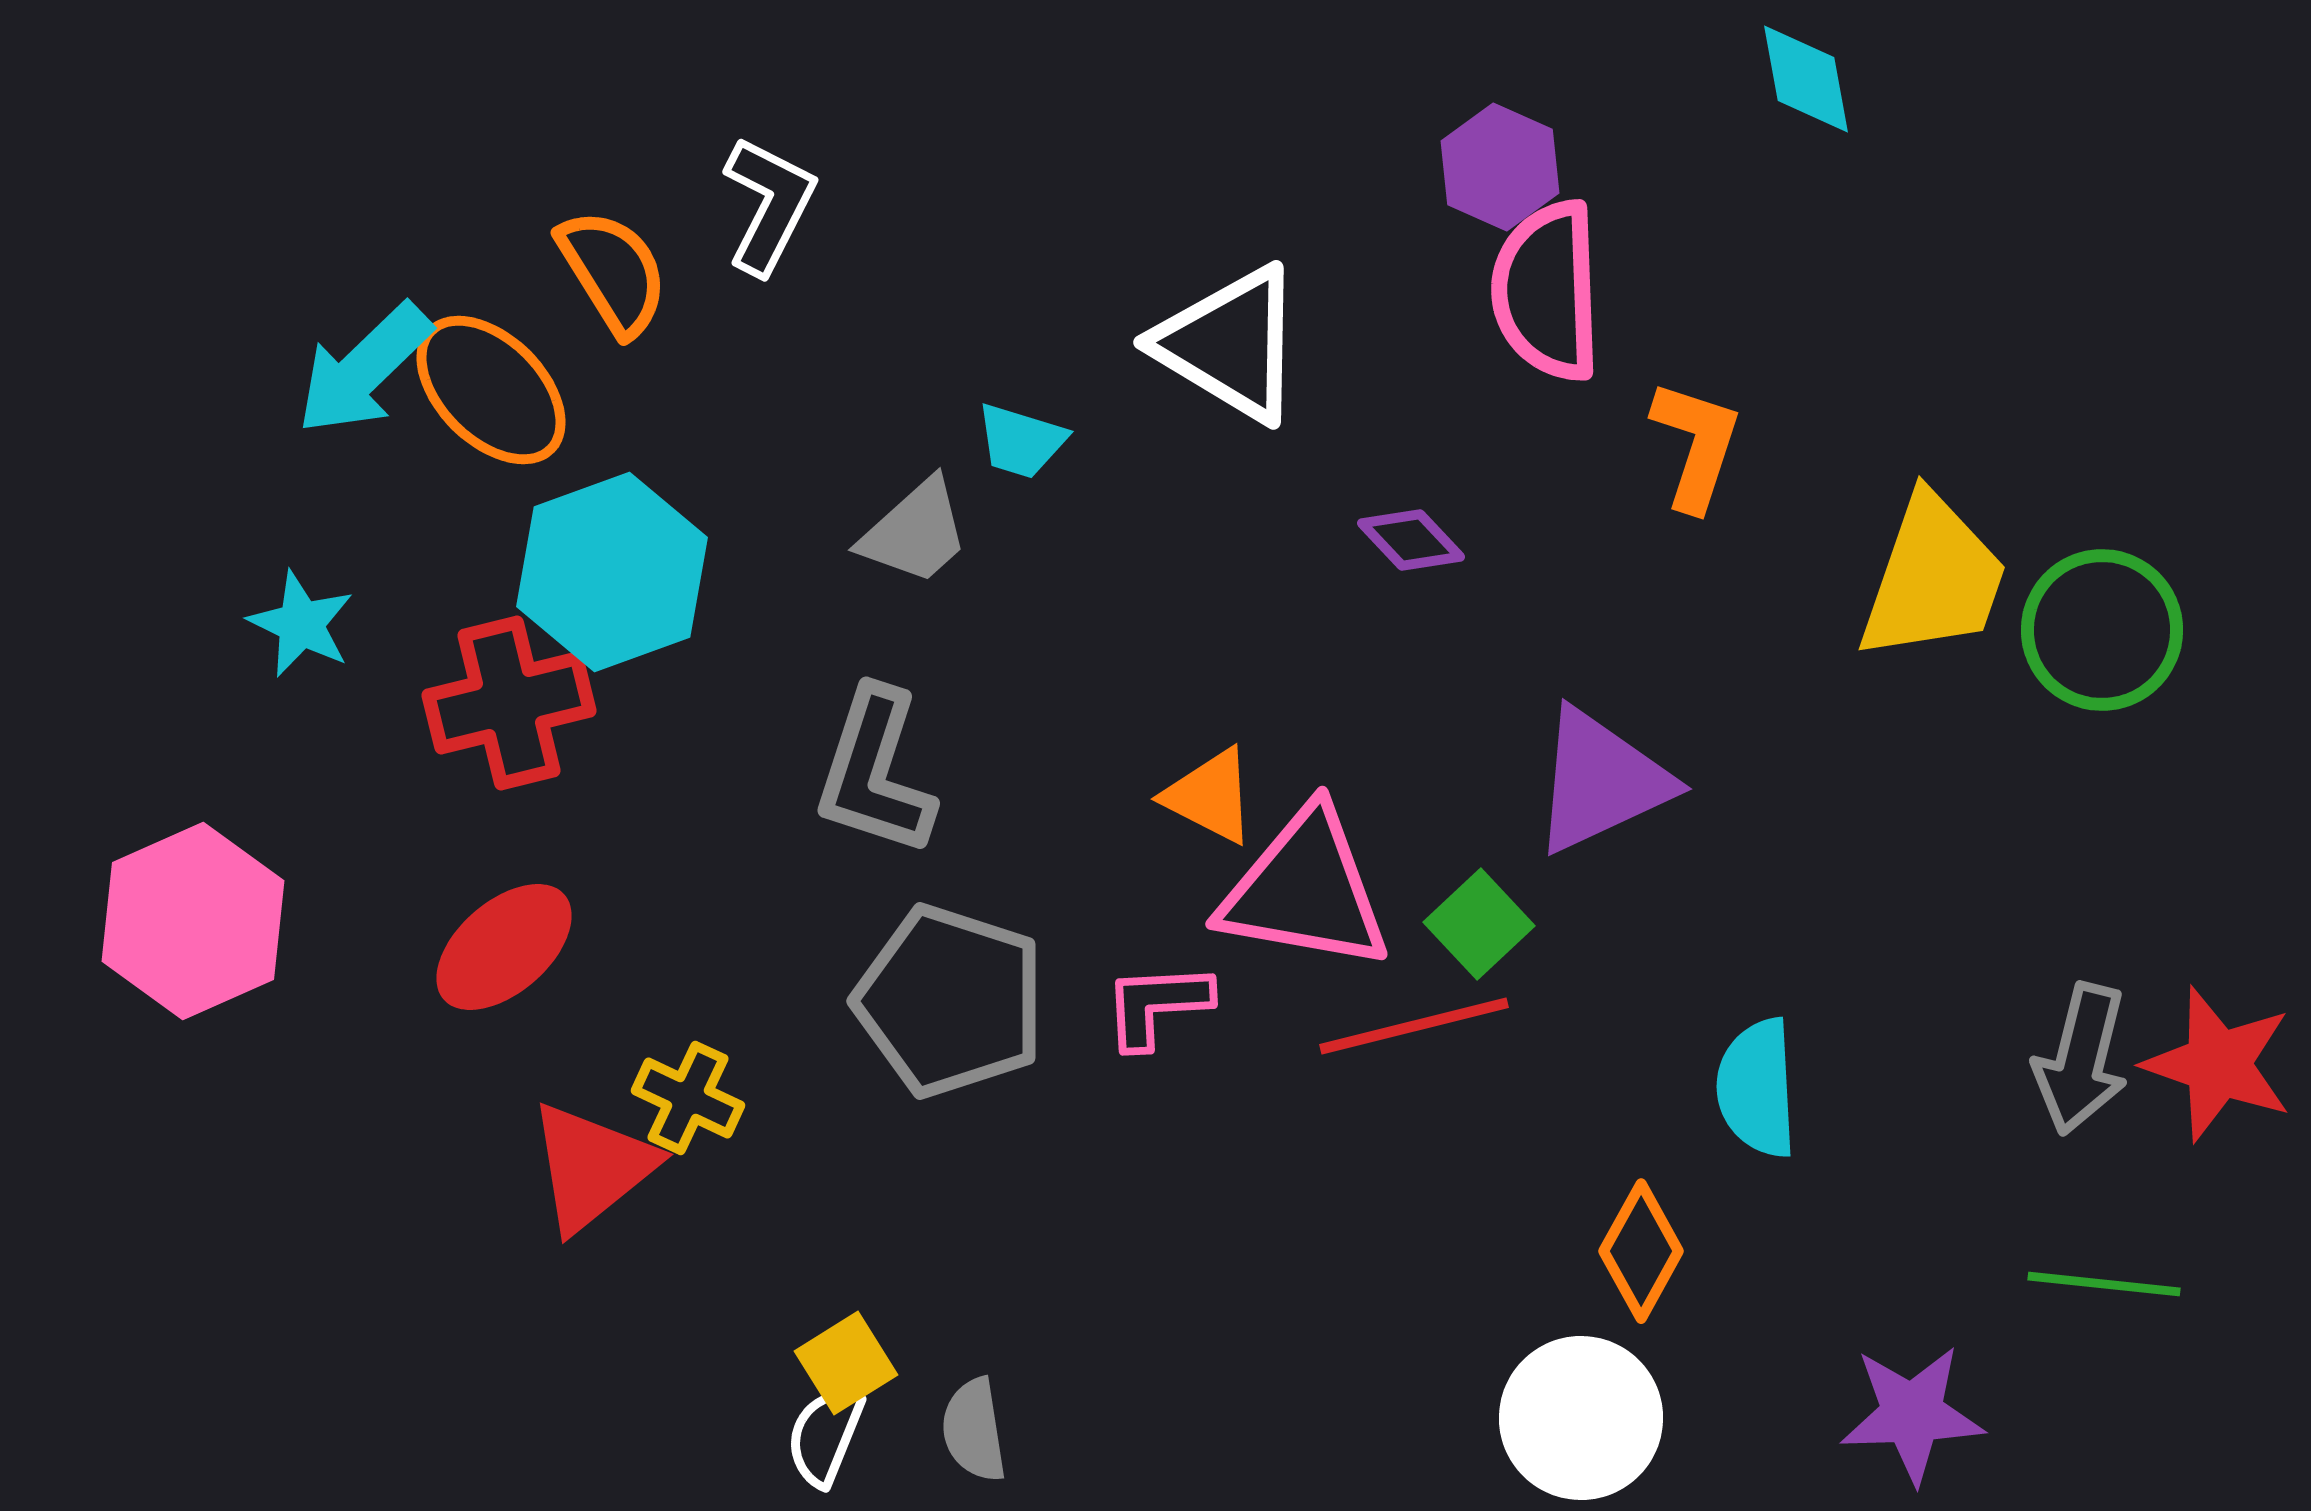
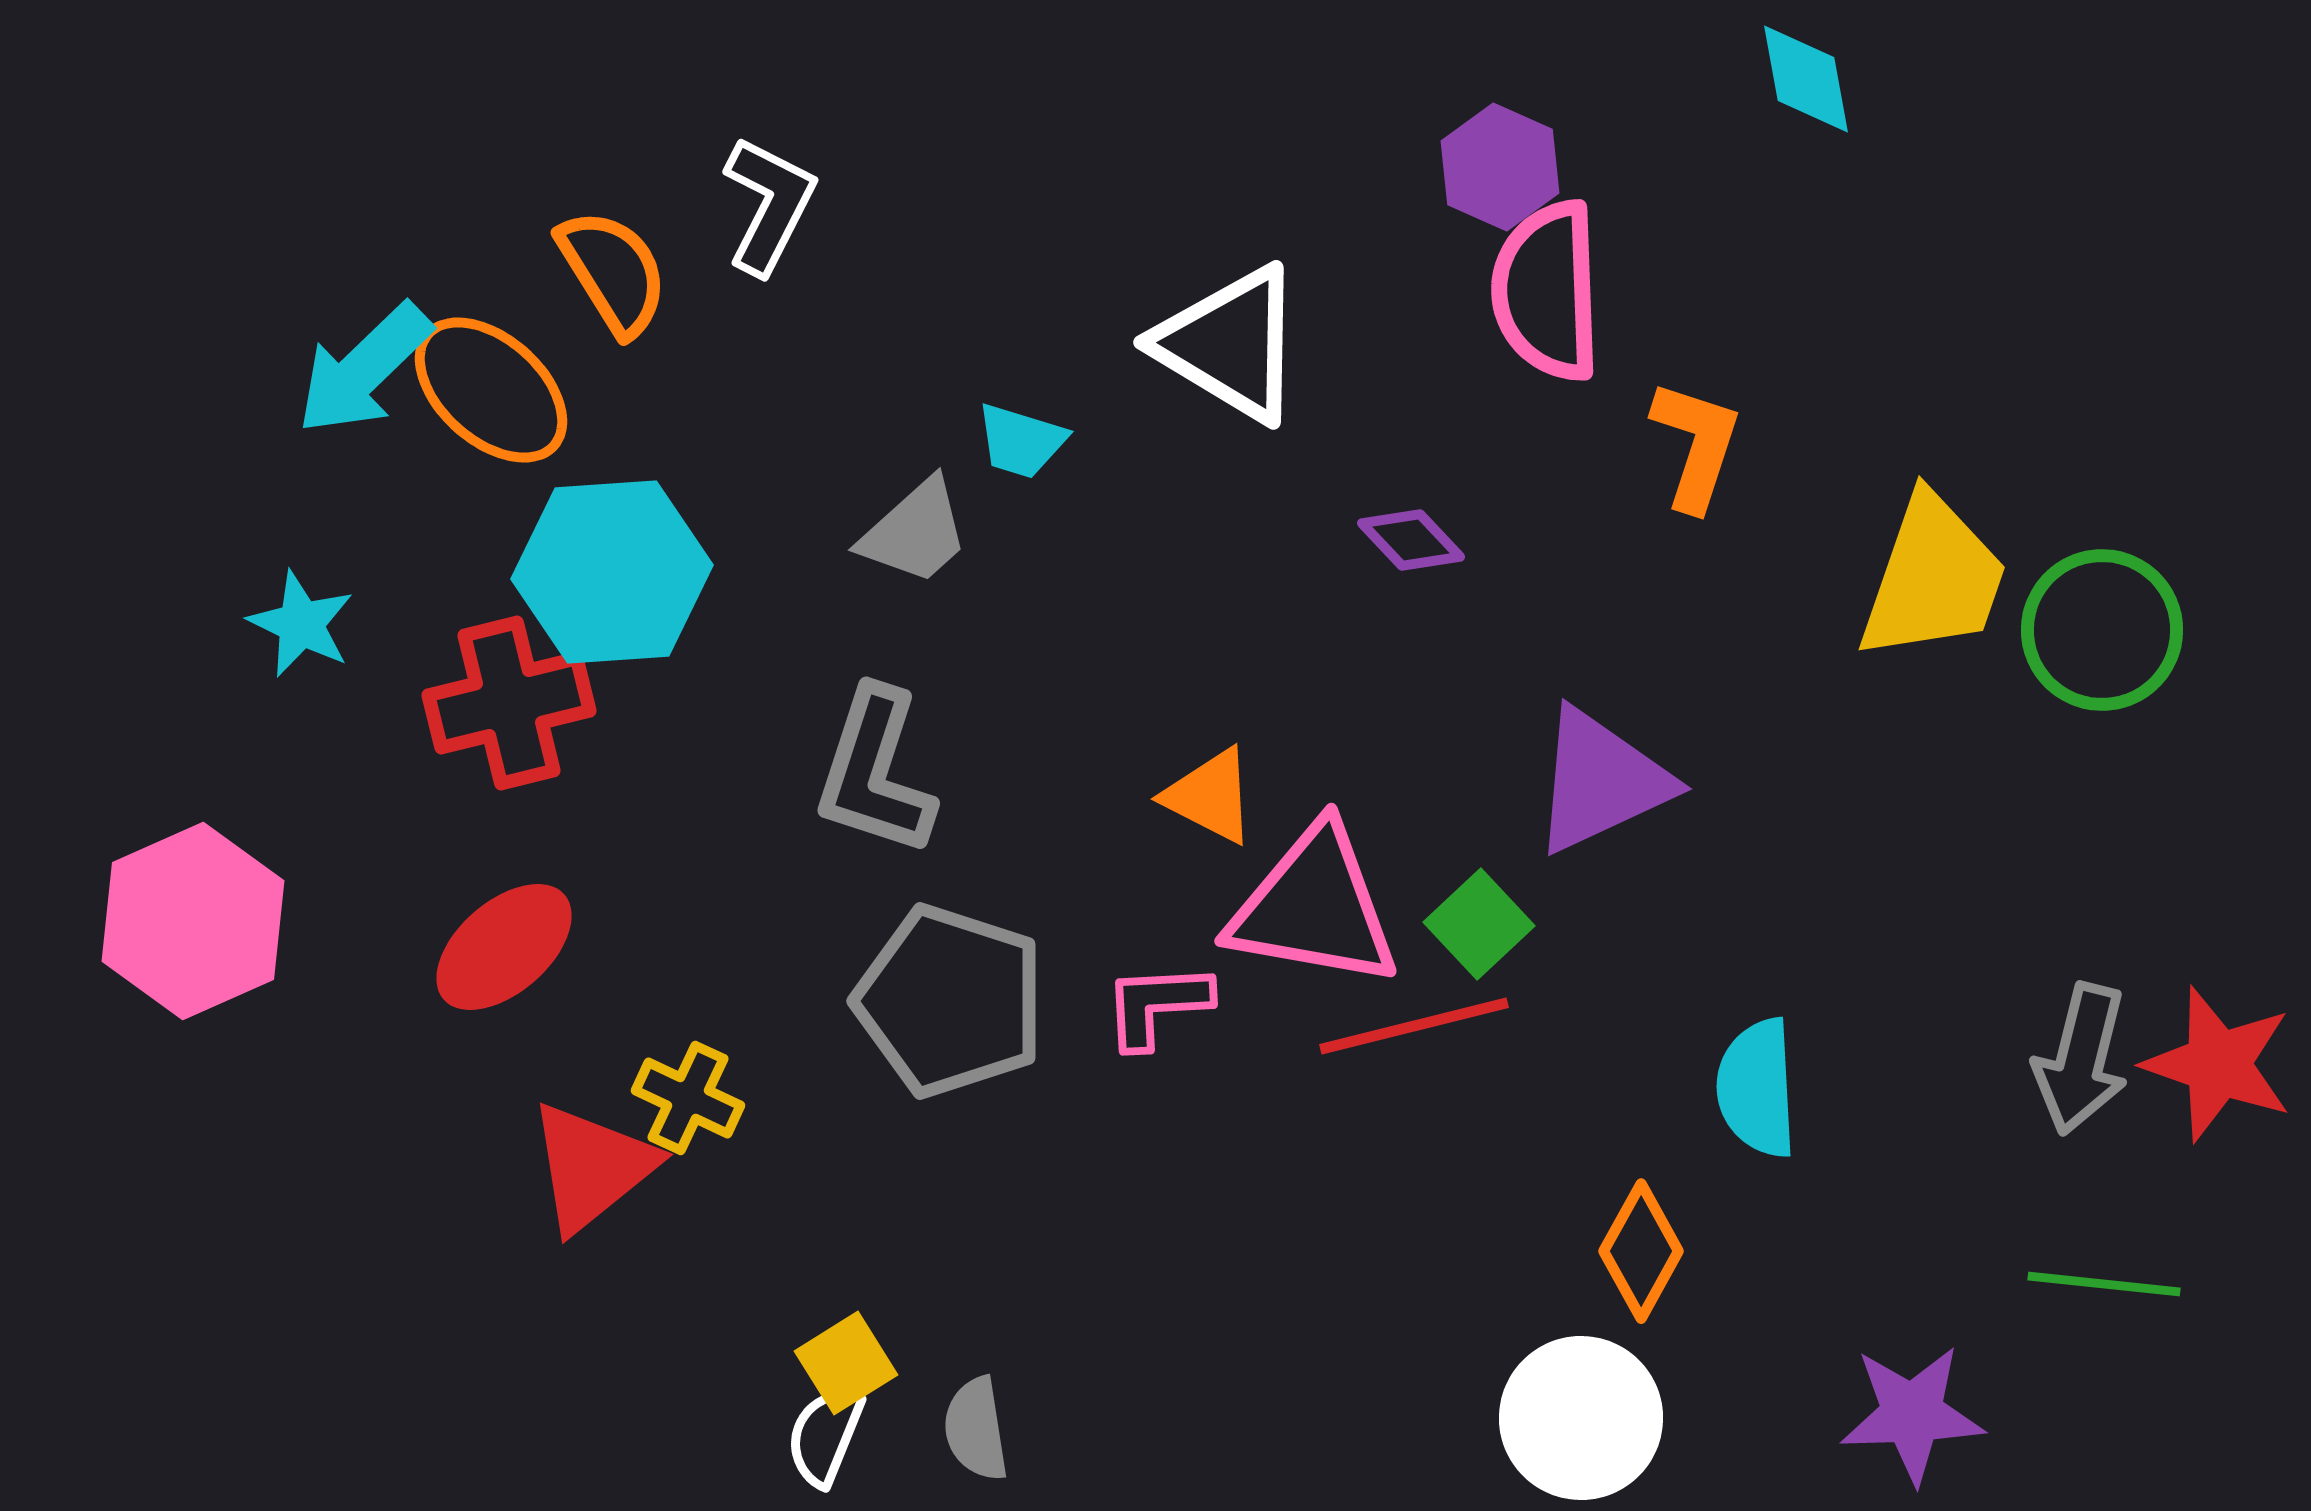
orange ellipse: rotated 3 degrees counterclockwise
cyan hexagon: rotated 16 degrees clockwise
pink triangle: moved 9 px right, 17 px down
gray semicircle: moved 2 px right, 1 px up
